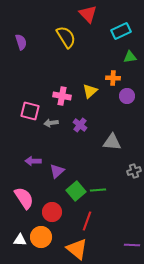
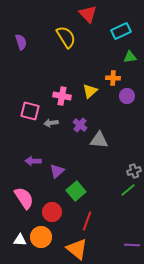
gray triangle: moved 13 px left, 2 px up
green line: moved 30 px right; rotated 35 degrees counterclockwise
